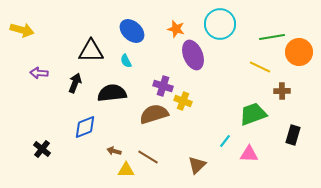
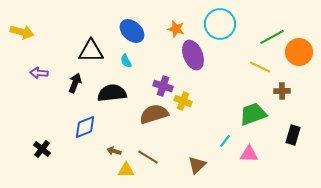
yellow arrow: moved 2 px down
green line: rotated 20 degrees counterclockwise
